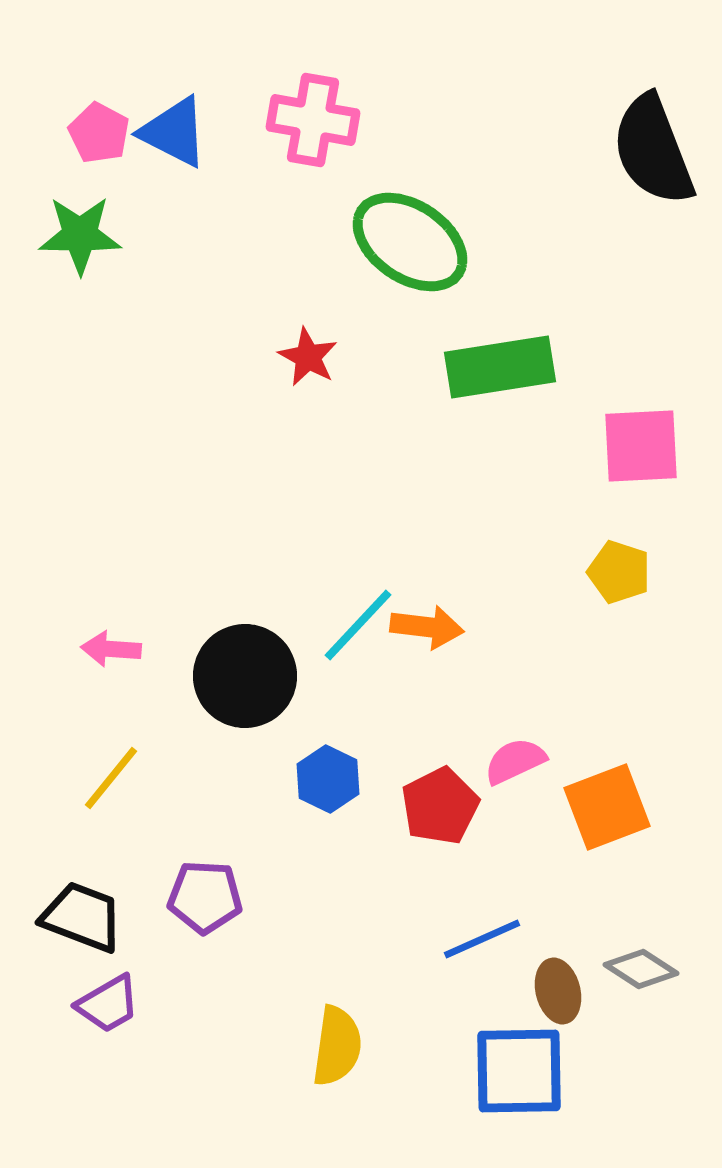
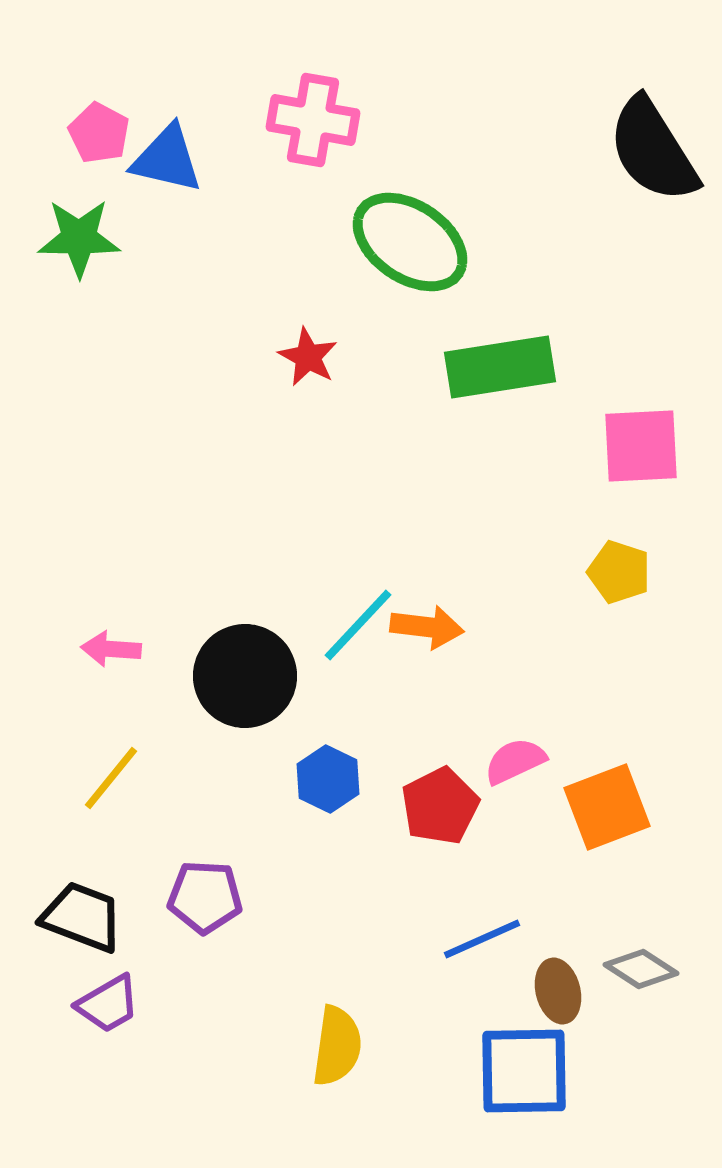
blue triangle: moved 7 px left, 27 px down; rotated 14 degrees counterclockwise
black semicircle: rotated 11 degrees counterclockwise
green star: moved 1 px left, 3 px down
blue square: moved 5 px right
